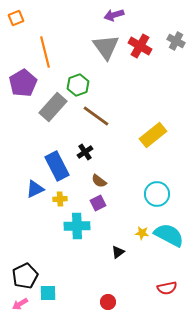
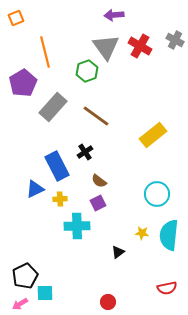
purple arrow: rotated 12 degrees clockwise
gray cross: moved 1 px left, 1 px up
green hexagon: moved 9 px right, 14 px up
cyan semicircle: rotated 112 degrees counterclockwise
cyan square: moved 3 px left
